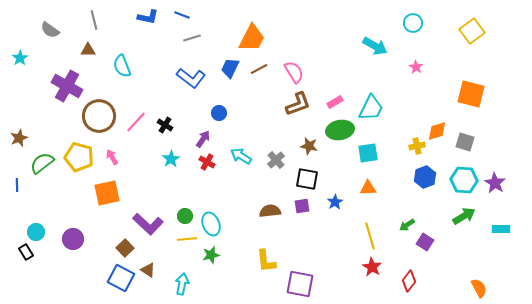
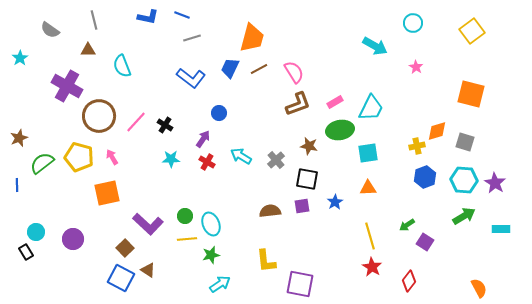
orange trapezoid at (252, 38): rotated 12 degrees counterclockwise
cyan star at (171, 159): rotated 30 degrees clockwise
cyan arrow at (182, 284): moved 38 px right; rotated 45 degrees clockwise
